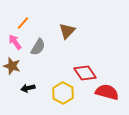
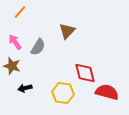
orange line: moved 3 px left, 11 px up
red diamond: rotated 20 degrees clockwise
black arrow: moved 3 px left
yellow hexagon: rotated 20 degrees counterclockwise
